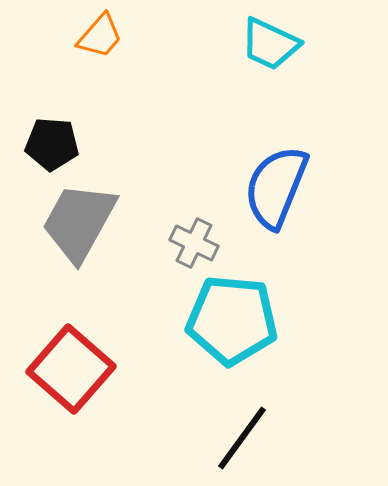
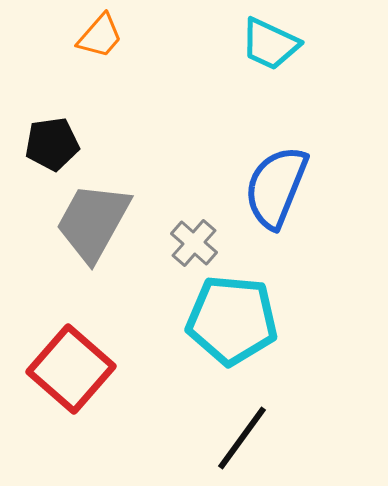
black pentagon: rotated 12 degrees counterclockwise
gray trapezoid: moved 14 px right
gray cross: rotated 15 degrees clockwise
